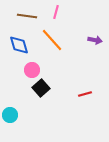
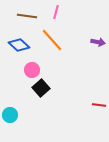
purple arrow: moved 3 px right, 2 px down
blue diamond: rotated 30 degrees counterclockwise
red line: moved 14 px right, 11 px down; rotated 24 degrees clockwise
